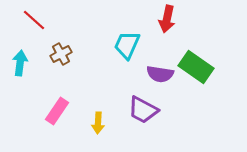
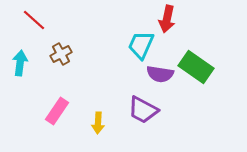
cyan trapezoid: moved 14 px right
